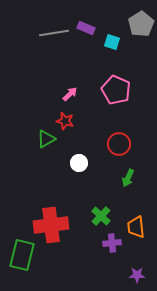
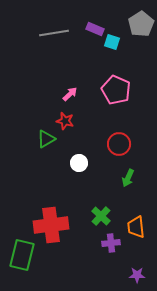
purple rectangle: moved 9 px right, 1 px down
purple cross: moved 1 px left
